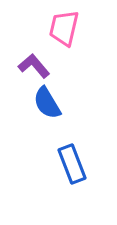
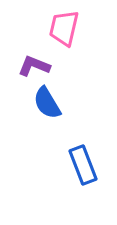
purple L-shape: rotated 28 degrees counterclockwise
blue rectangle: moved 11 px right, 1 px down
